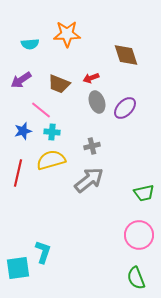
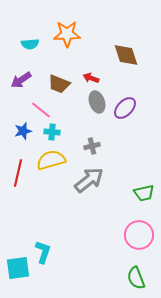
red arrow: rotated 42 degrees clockwise
